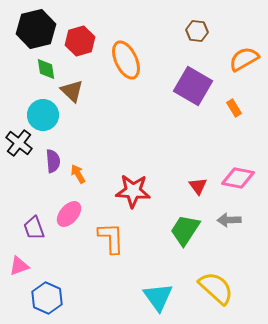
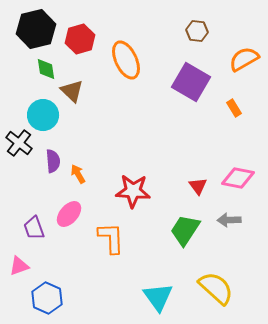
red hexagon: moved 2 px up
purple square: moved 2 px left, 4 px up
